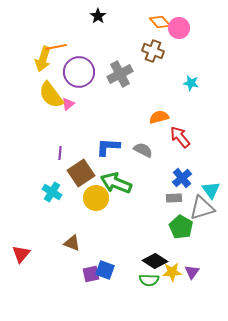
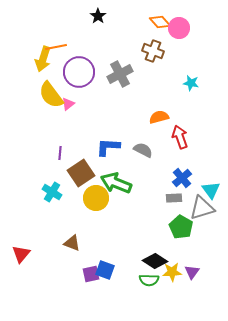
red arrow: rotated 20 degrees clockwise
